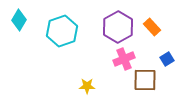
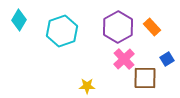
pink cross: rotated 20 degrees counterclockwise
brown square: moved 2 px up
